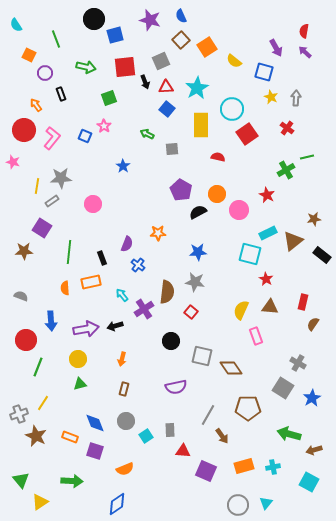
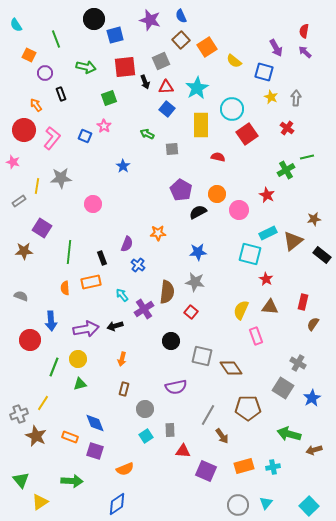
gray rectangle at (52, 201): moved 33 px left
red circle at (26, 340): moved 4 px right
green line at (38, 367): moved 16 px right
gray circle at (126, 421): moved 19 px right, 12 px up
cyan square at (309, 482): moved 24 px down; rotated 18 degrees clockwise
